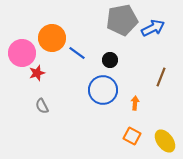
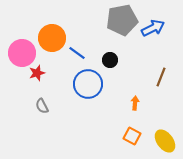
blue circle: moved 15 px left, 6 px up
